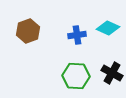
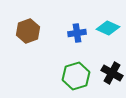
blue cross: moved 2 px up
green hexagon: rotated 20 degrees counterclockwise
